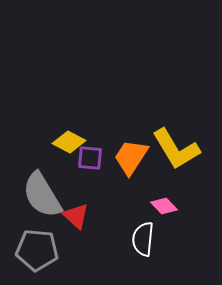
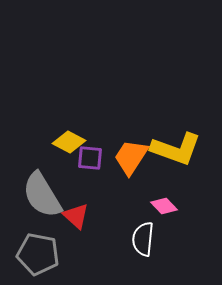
yellow L-shape: rotated 39 degrees counterclockwise
gray pentagon: moved 1 px right, 4 px down; rotated 6 degrees clockwise
